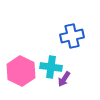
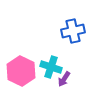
blue cross: moved 1 px right, 5 px up
cyan cross: rotated 10 degrees clockwise
